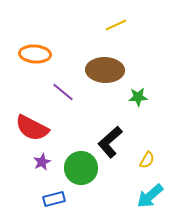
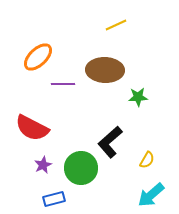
orange ellipse: moved 3 px right, 3 px down; rotated 48 degrees counterclockwise
purple line: moved 8 px up; rotated 40 degrees counterclockwise
purple star: moved 1 px right, 3 px down
cyan arrow: moved 1 px right, 1 px up
